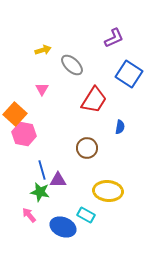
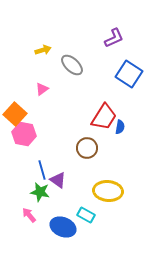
pink triangle: rotated 24 degrees clockwise
red trapezoid: moved 10 px right, 17 px down
purple triangle: rotated 36 degrees clockwise
